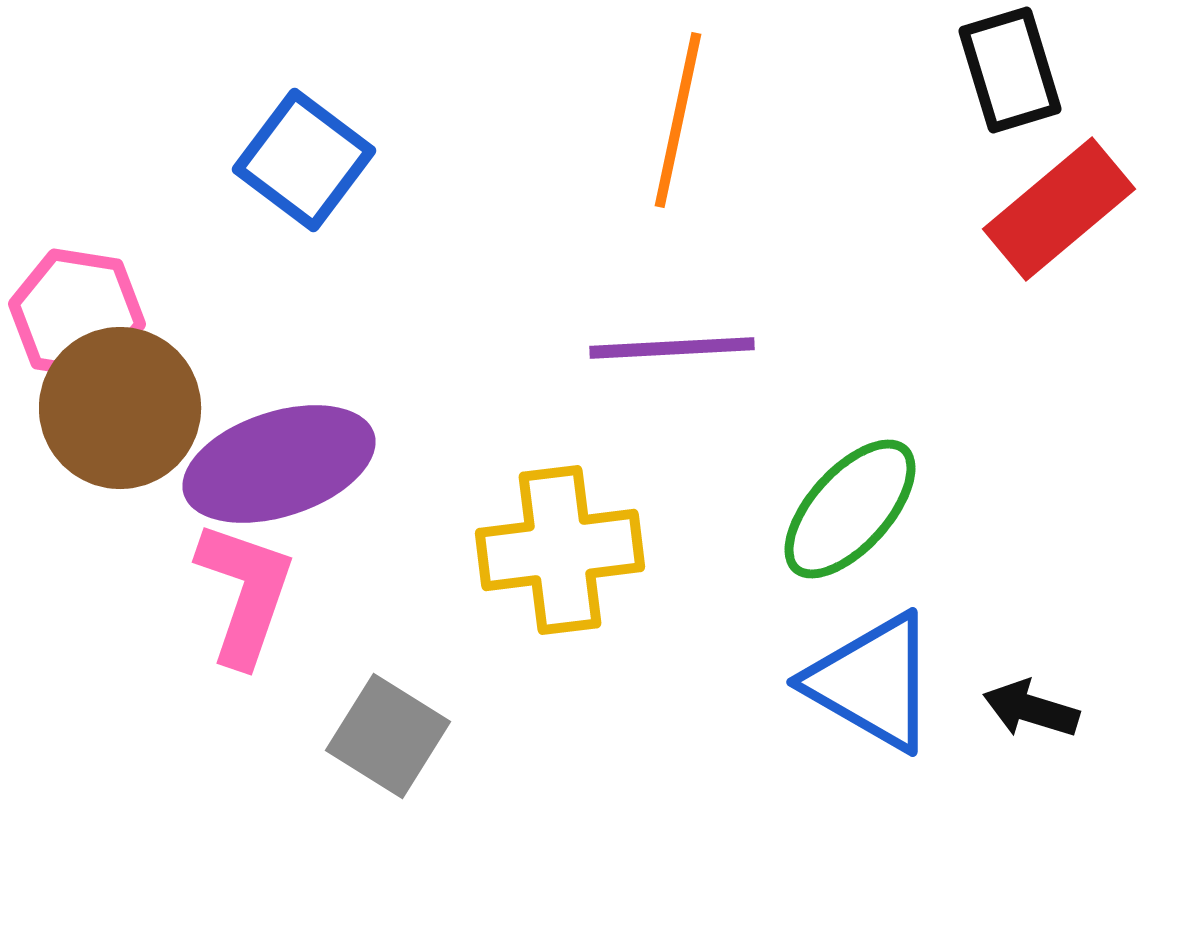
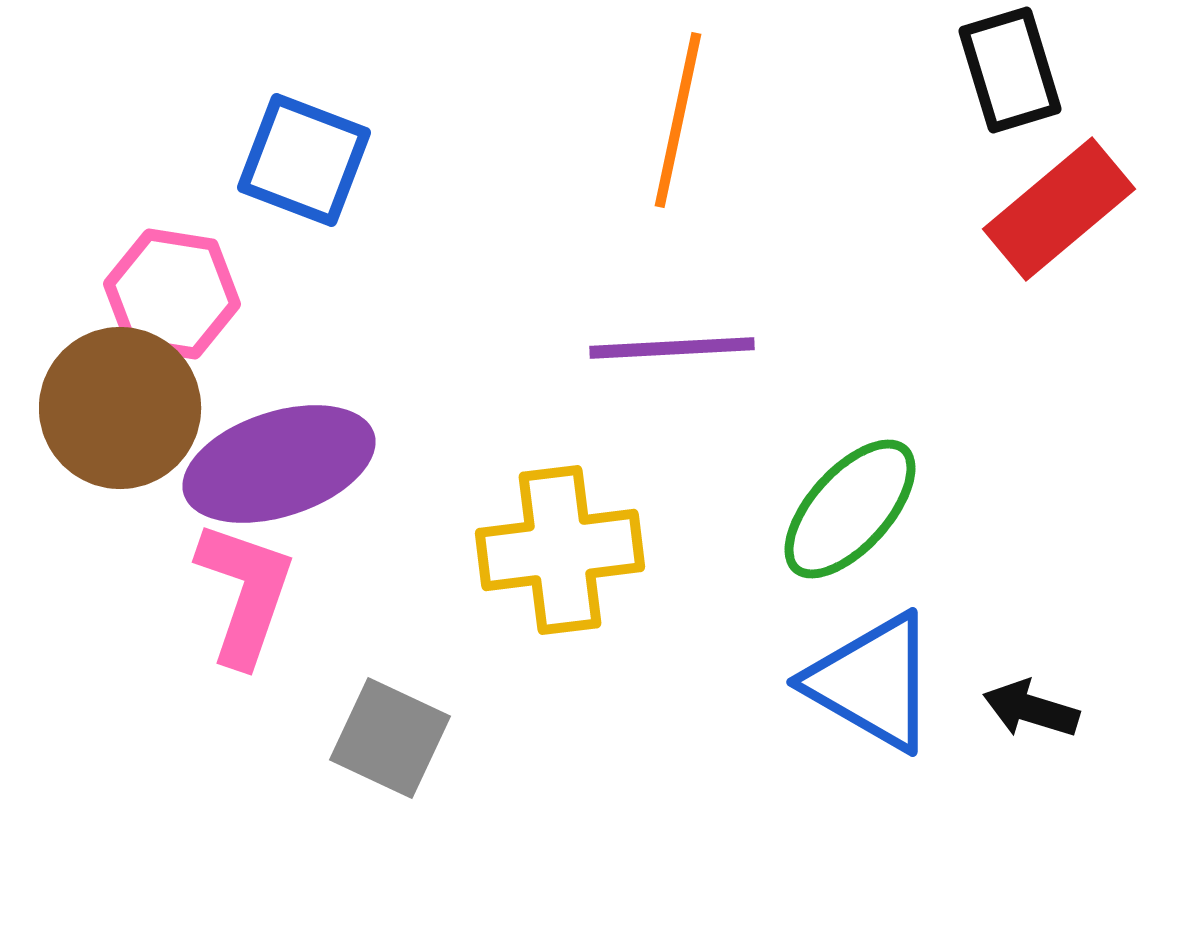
blue square: rotated 16 degrees counterclockwise
pink hexagon: moved 95 px right, 20 px up
gray square: moved 2 px right, 2 px down; rotated 7 degrees counterclockwise
